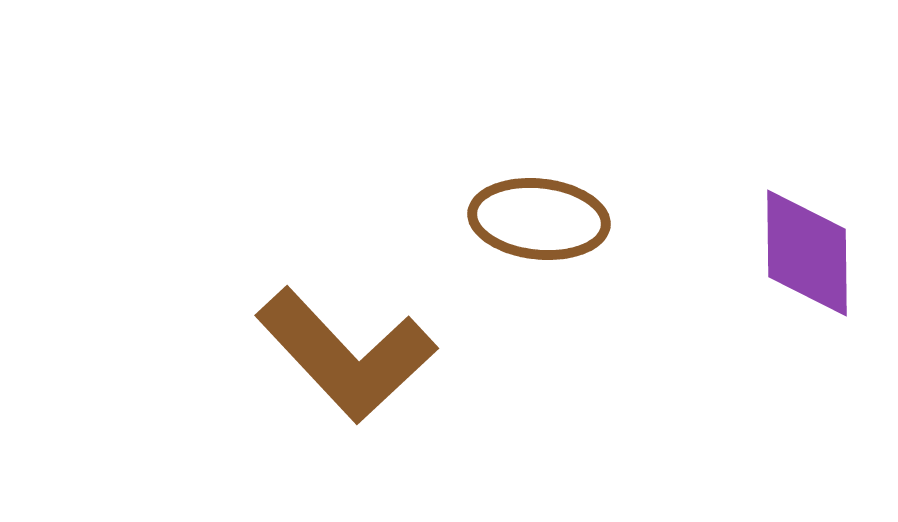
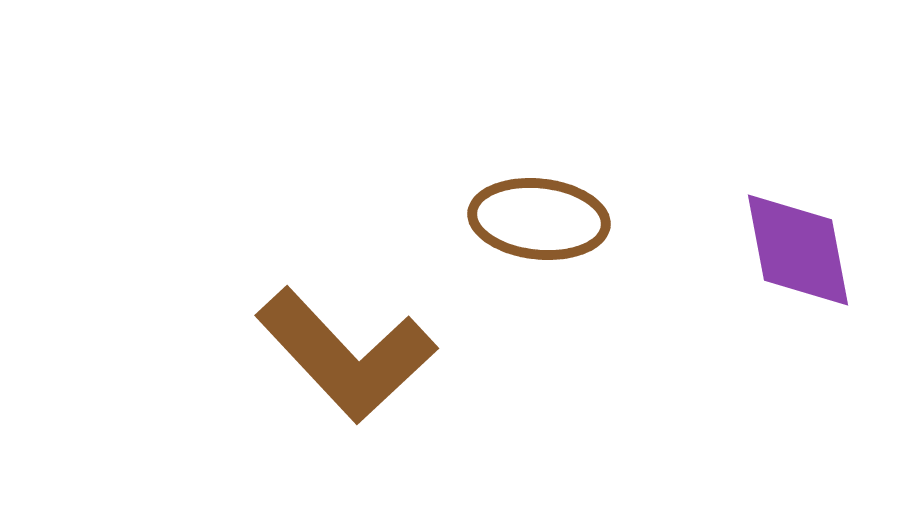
purple diamond: moved 9 px left, 3 px up; rotated 10 degrees counterclockwise
